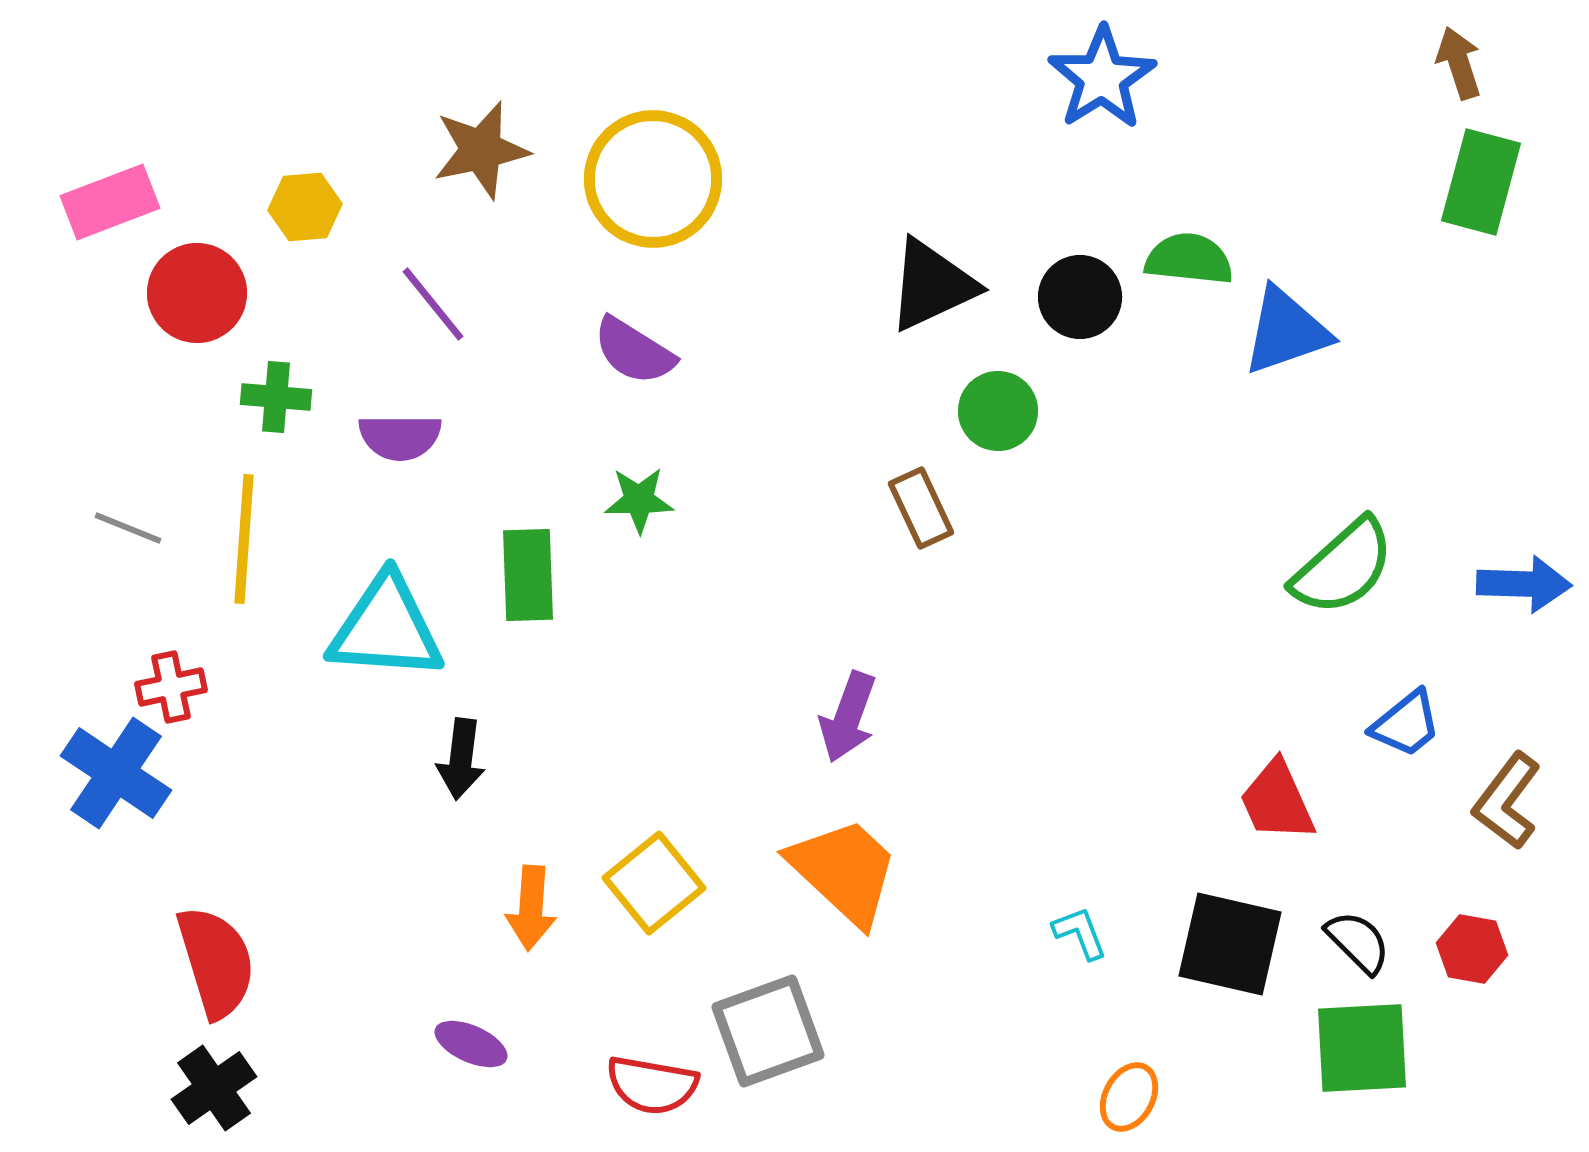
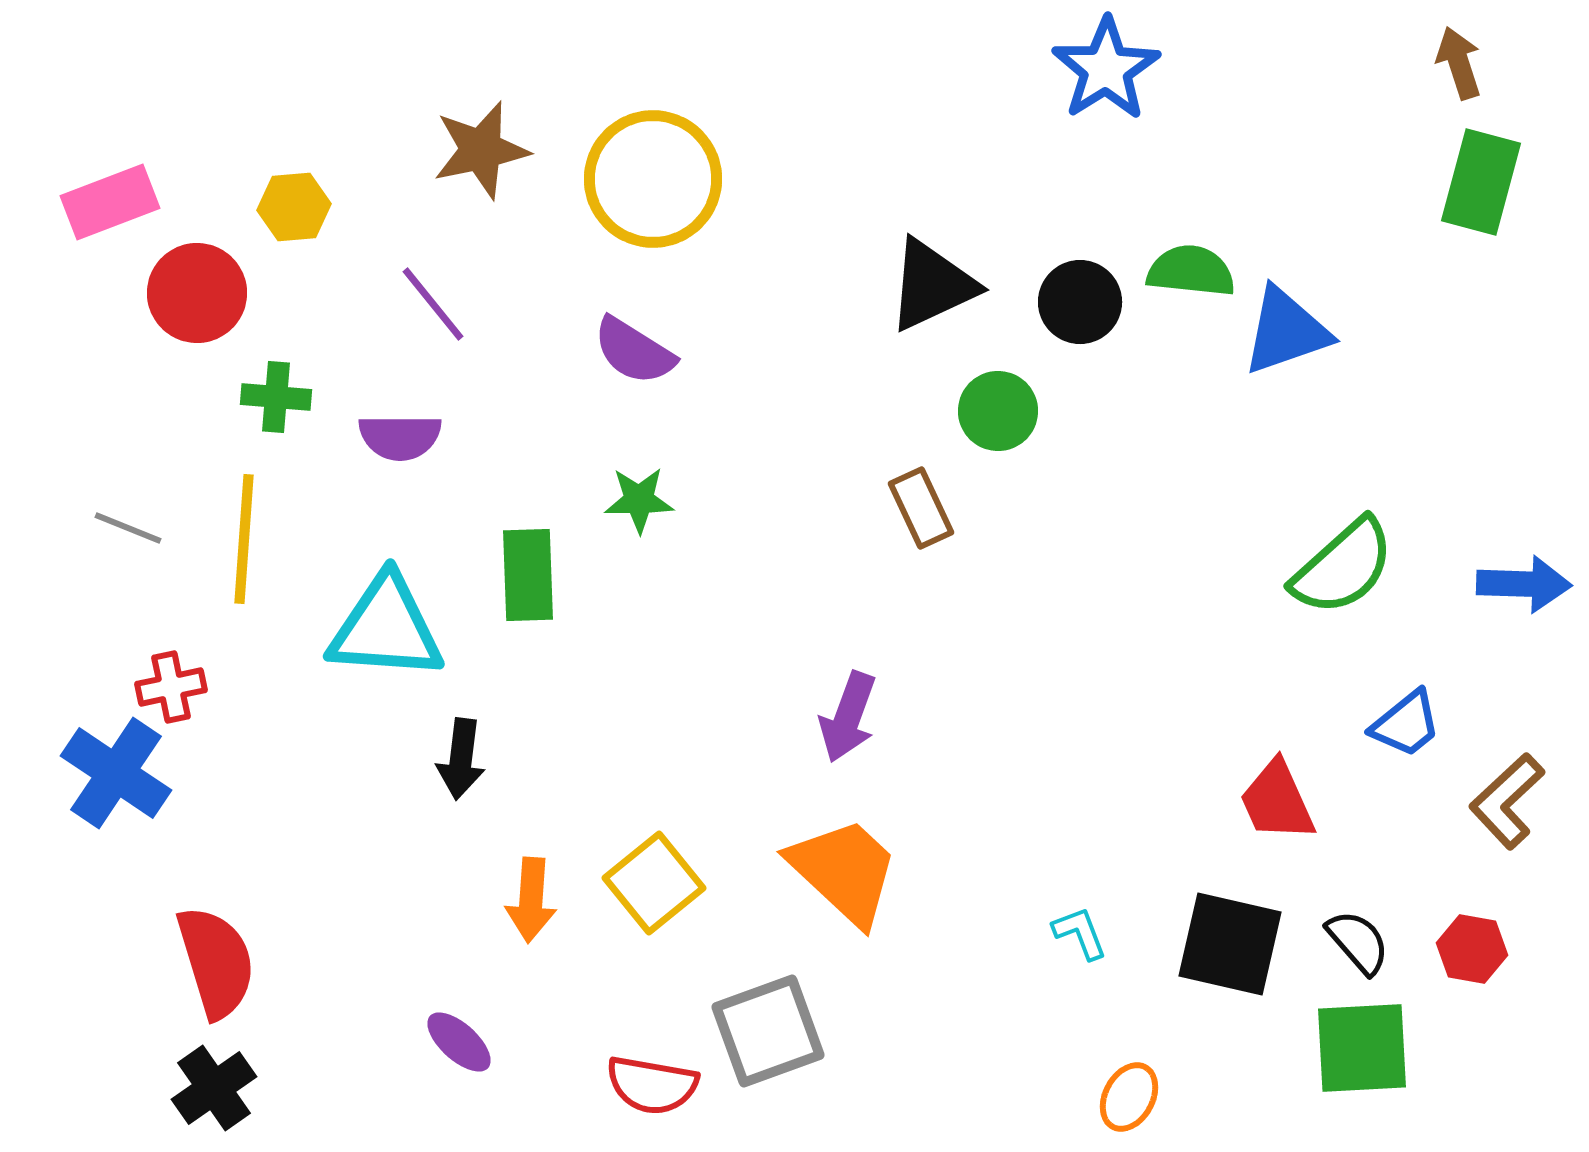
blue star at (1102, 78): moved 4 px right, 9 px up
yellow hexagon at (305, 207): moved 11 px left
green semicircle at (1189, 259): moved 2 px right, 12 px down
black circle at (1080, 297): moved 5 px down
brown L-shape at (1507, 801): rotated 10 degrees clockwise
orange arrow at (531, 908): moved 8 px up
black semicircle at (1358, 942): rotated 4 degrees clockwise
purple ellipse at (471, 1044): moved 12 px left, 2 px up; rotated 18 degrees clockwise
